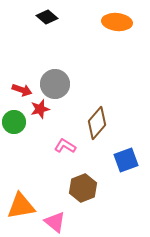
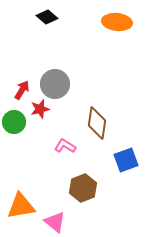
red arrow: rotated 78 degrees counterclockwise
brown diamond: rotated 32 degrees counterclockwise
